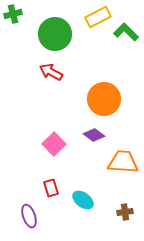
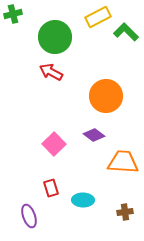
green circle: moved 3 px down
orange circle: moved 2 px right, 3 px up
cyan ellipse: rotated 35 degrees counterclockwise
